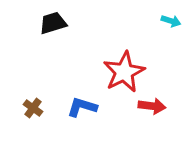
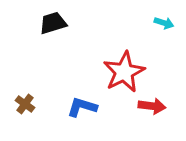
cyan arrow: moved 7 px left, 2 px down
brown cross: moved 8 px left, 4 px up
